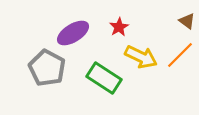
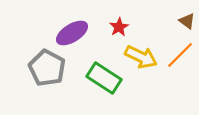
purple ellipse: moved 1 px left
